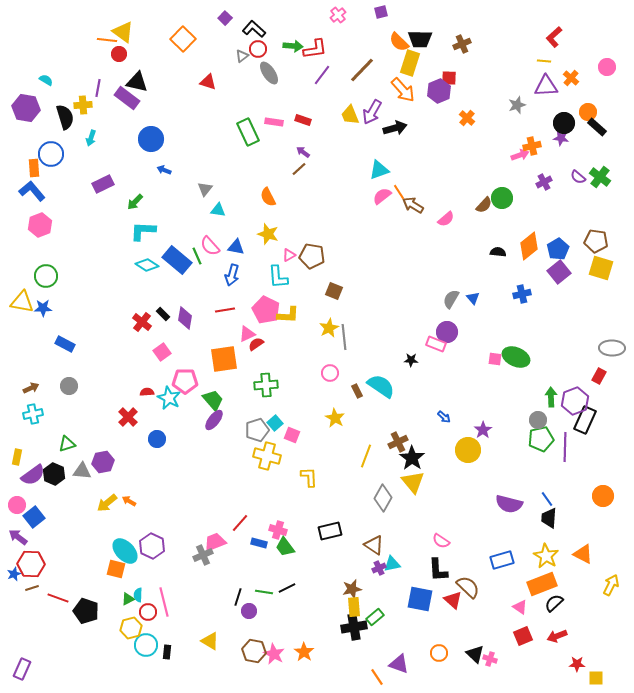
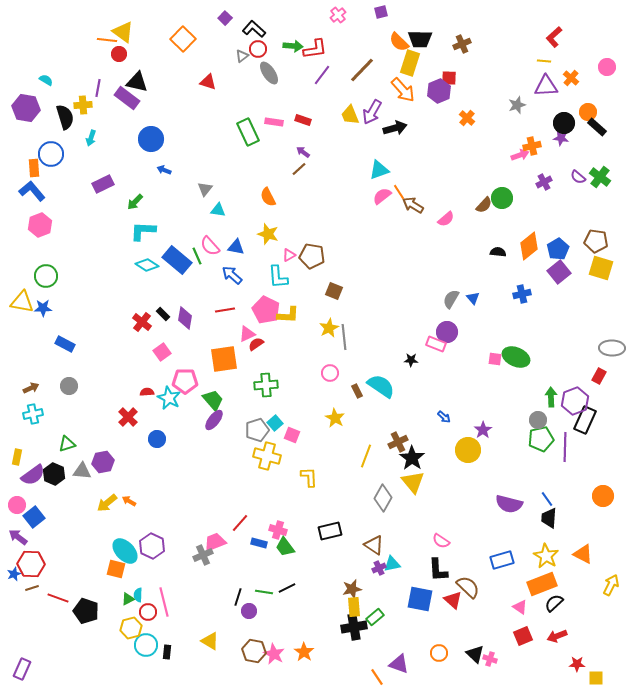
blue arrow at (232, 275): rotated 115 degrees clockwise
